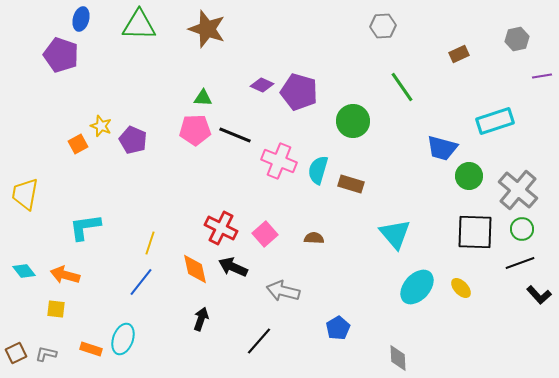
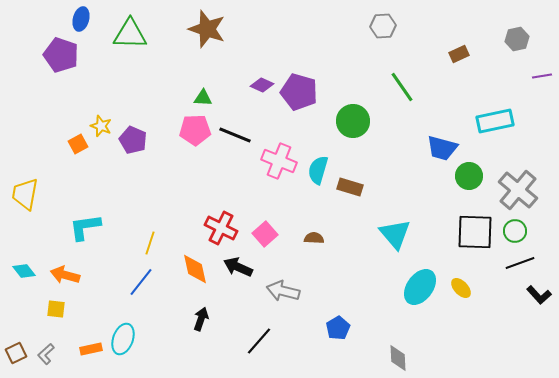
green triangle at (139, 25): moved 9 px left, 9 px down
cyan rectangle at (495, 121): rotated 6 degrees clockwise
brown rectangle at (351, 184): moved 1 px left, 3 px down
green circle at (522, 229): moved 7 px left, 2 px down
black arrow at (233, 267): moved 5 px right
cyan ellipse at (417, 287): moved 3 px right; rotated 6 degrees counterclockwise
orange rectangle at (91, 349): rotated 30 degrees counterclockwise
gray L-shape at (46, 354): rotated 55 degrees counterclockwise
